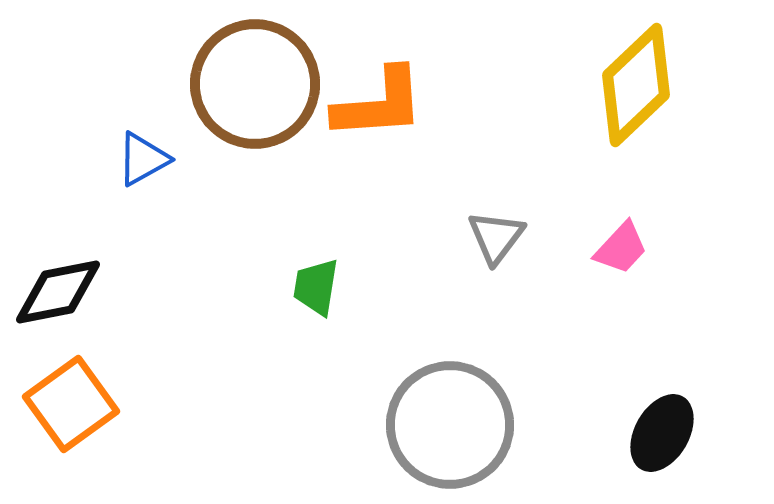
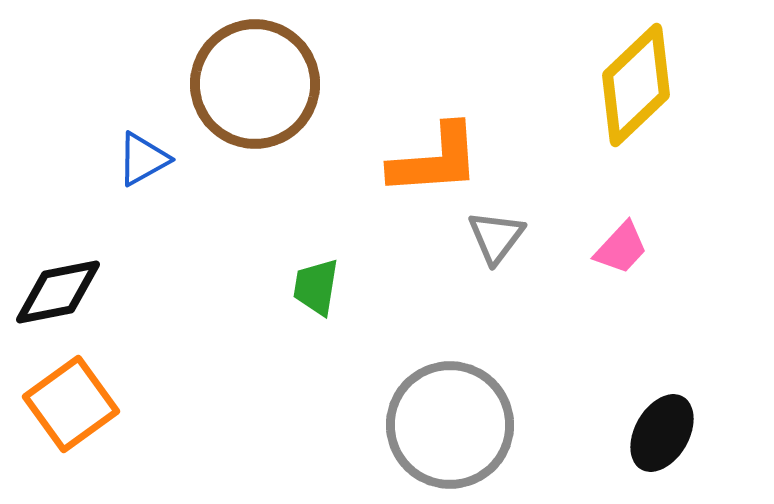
orange L-shape: moved 56 px right, 56 px down
